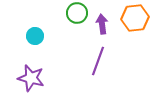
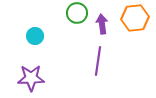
purple line: rotated 12 degrees counterclockwise
purple star: rotated 16 degrees counterclockwise
